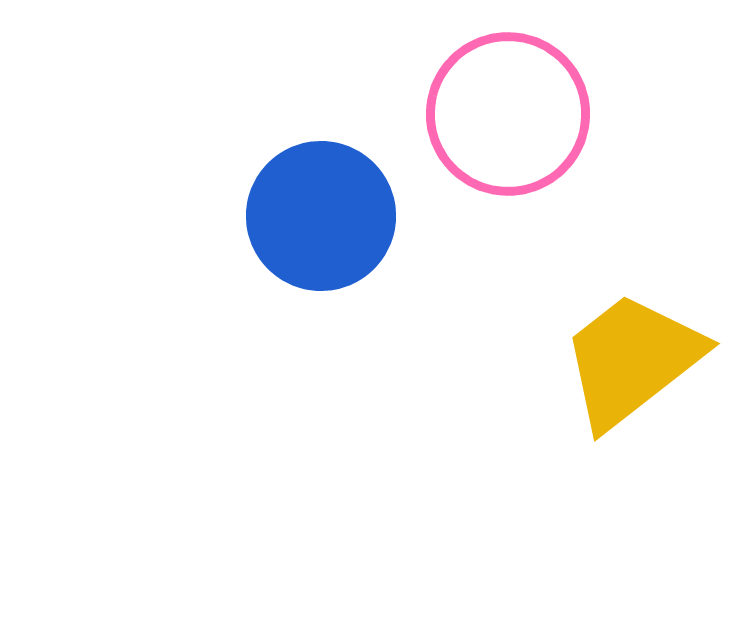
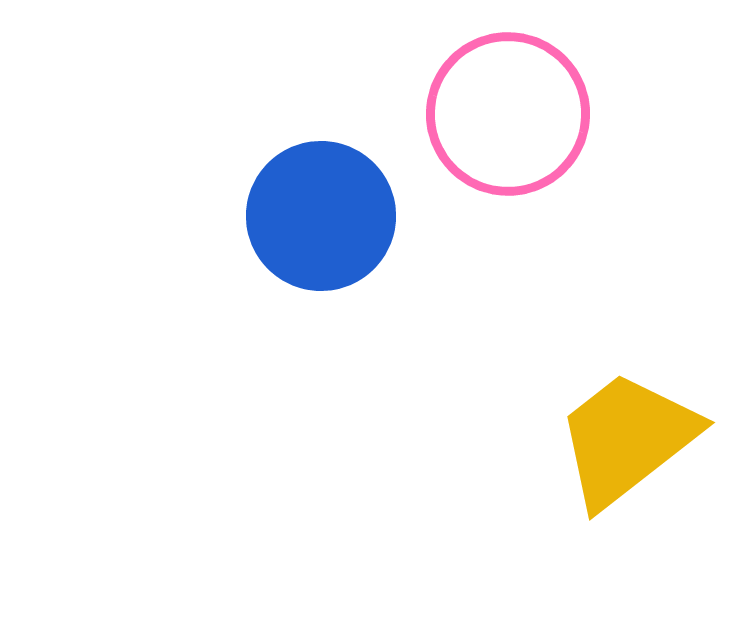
yellow trapezoid: moved 5 px left, 79 px down
